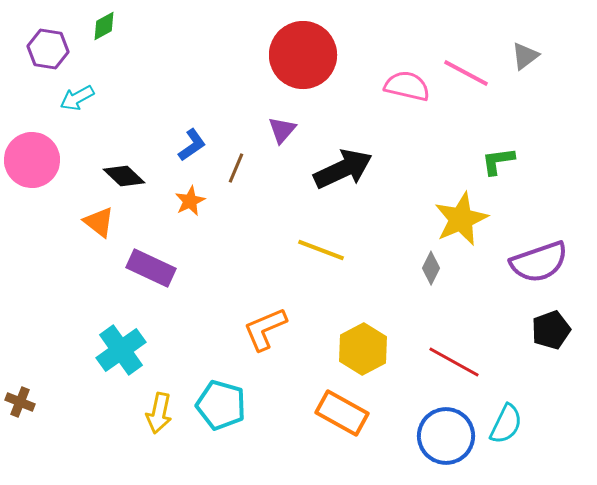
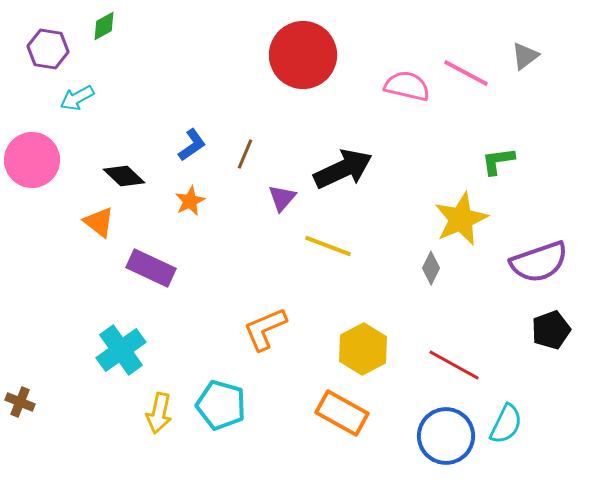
purple triangle: moved 68 px down
brown line: moved 9 px right, 14 px up
yellow line: moved 7 px right, 4 px up
red line: moved 3 px down
